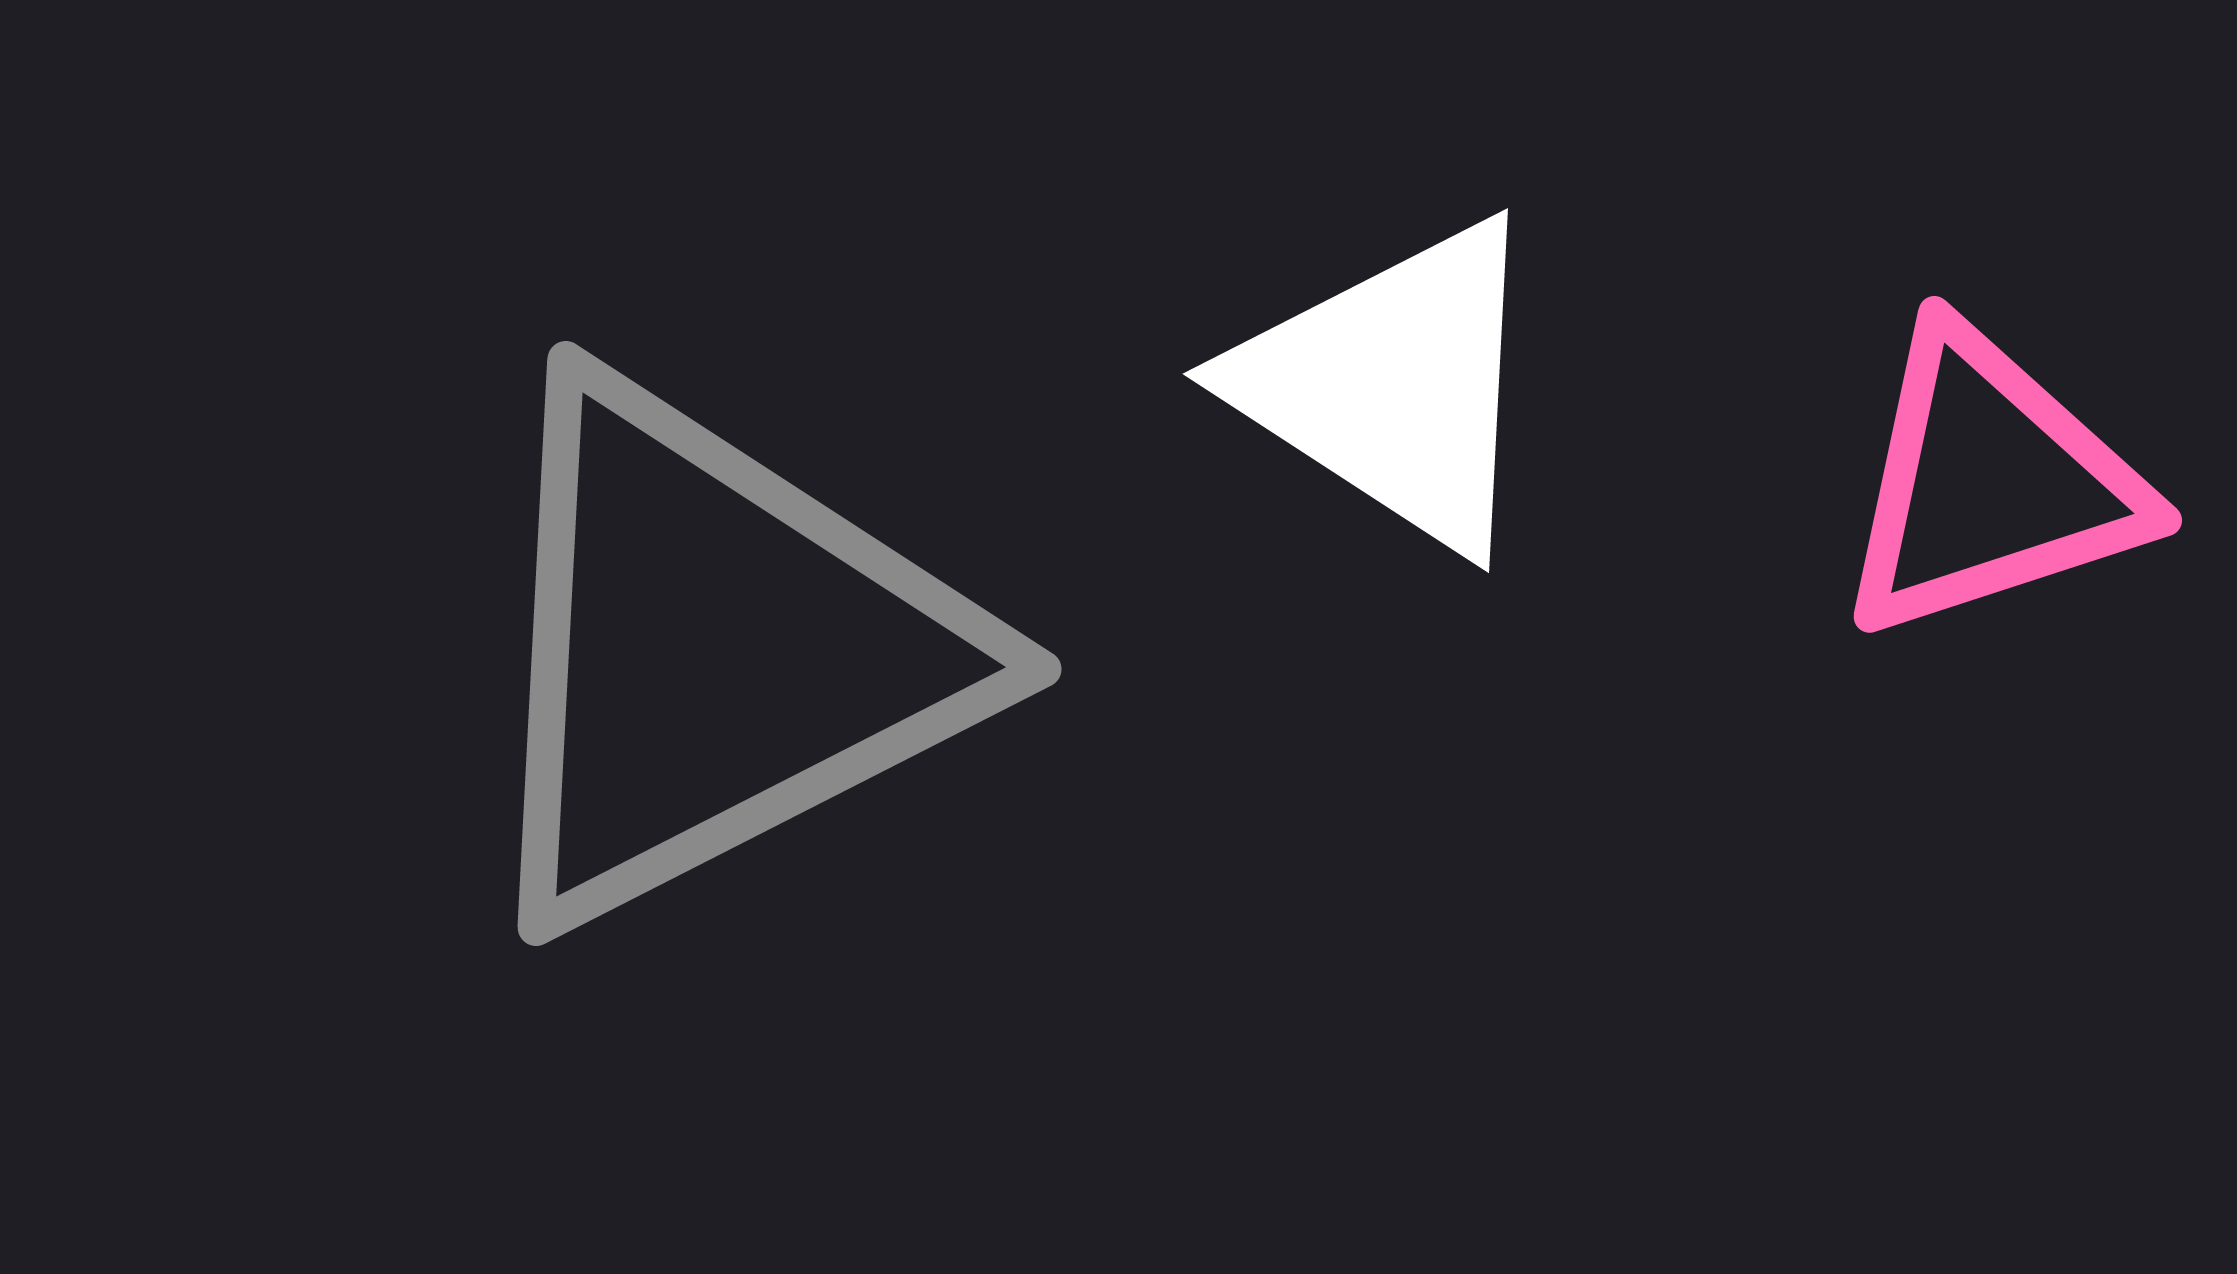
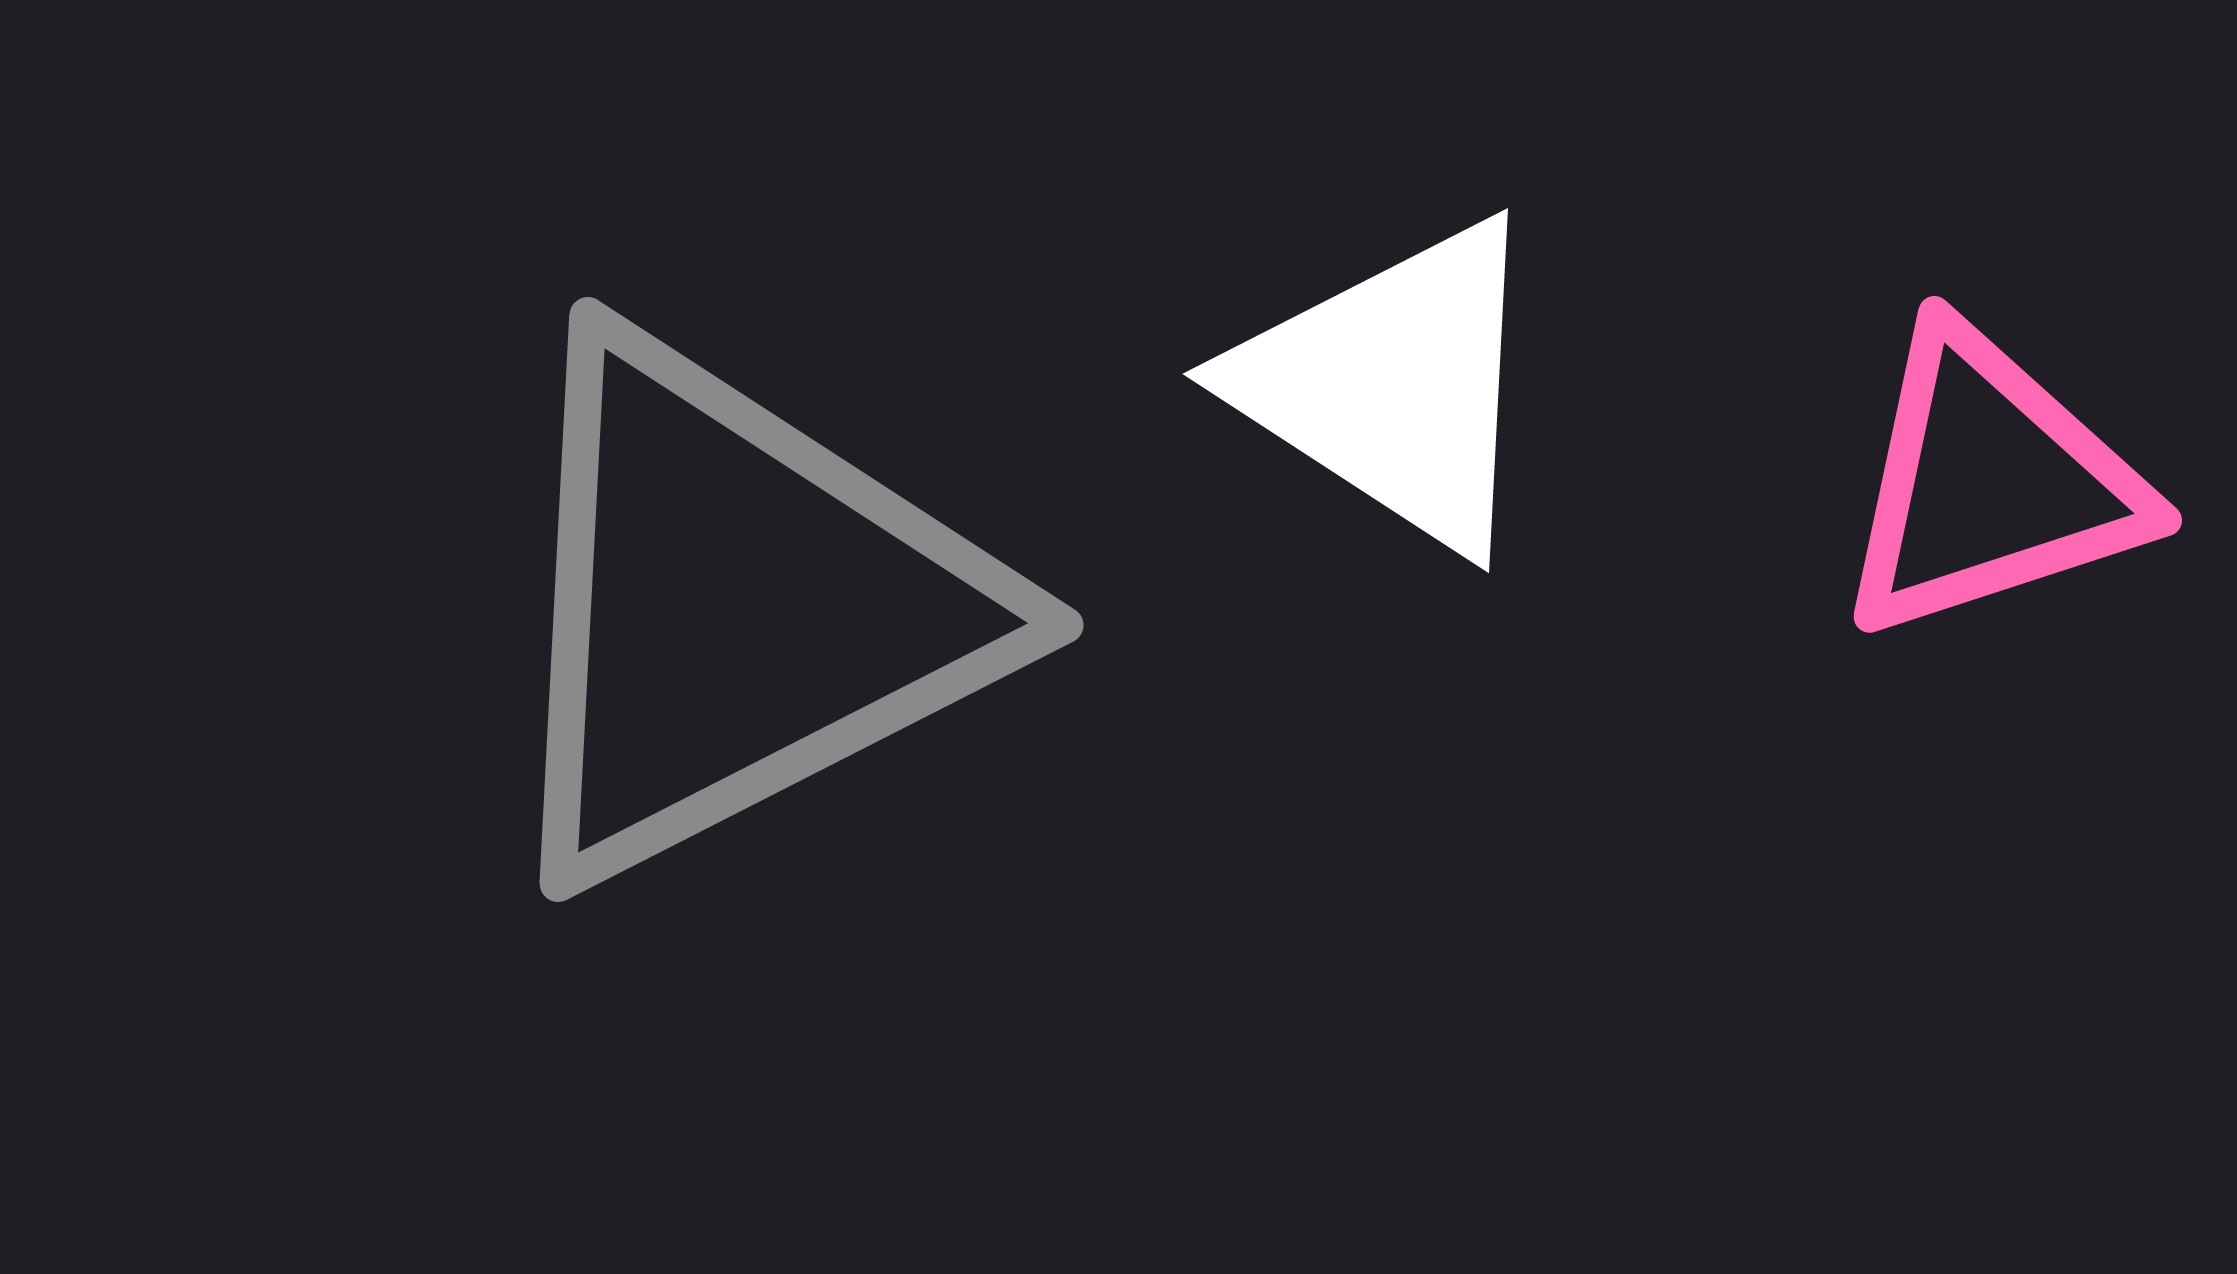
gray triangle: moved 22 px right, 44 px up
